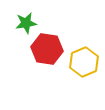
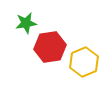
red hexagon: moved 3 px right, 2 px up; rotated 16 degrees counterclockwise
